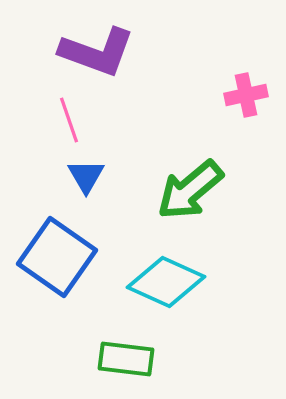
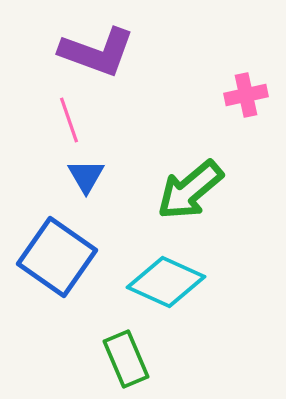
green rectangle: rotated 60 degrees clockwise
